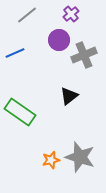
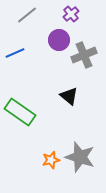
black triangle: rotated 42 degrees counterclockwise
